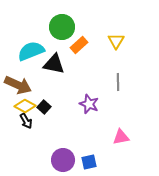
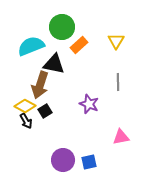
cyan semicircle: moved 5 px up
brown arrow: moved 22 px right; rotated 84 degrees clockwise
black square: moved 1 px right, 4 px down; rotated 16 degrees clockwise
